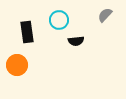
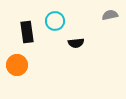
gray semicircle: moved 5 px right; rotated 35 degrees clockwise
cyan circle: moved 4 px left, 1 px down
black semicircle: moved 2 px down
